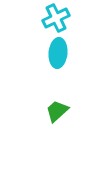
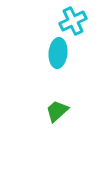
cyan cross: moved 17 px right, 3 px down
